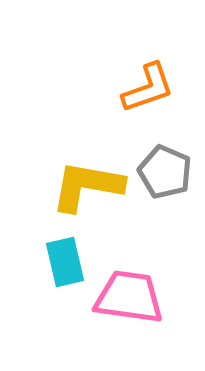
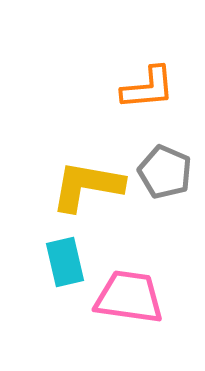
orange L-shape: rotated 14 degrees clockwise
